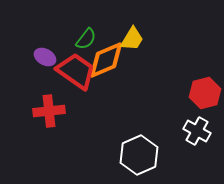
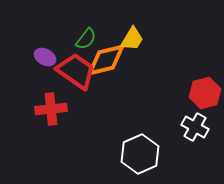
orange diamond: rotated 9 degrees clockwise
red cross: moved 2 px right, 2 px up
white cross: moved 2 px left, 4 px up
white hexagon: moved 1 px right, 1 px up
